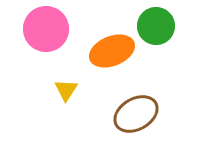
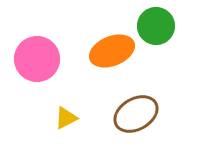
pink circle: moved 9 px left, 30 px down
yellow triangle: moved 28 px down; rotated 30 degrees clockwise
